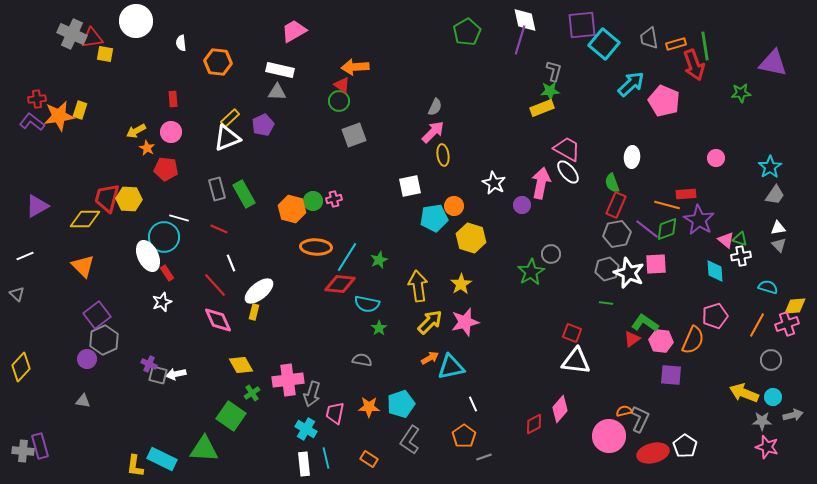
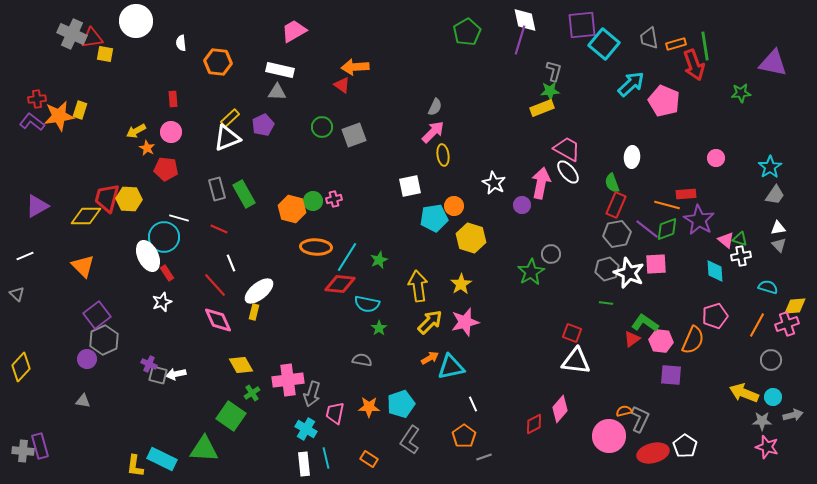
green circle at (339, 101): moved 17 px left, 26 px down
yellow diamond at (85, 219): moved 1 px right, 3 px up
